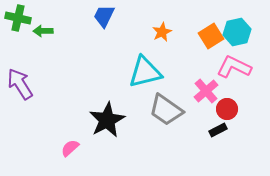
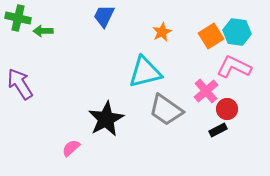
cyan hexagon: rotated 20 degrees clockwise
black star: moved 1 px left, 1 px up
pink semicircle: moved 1 px right
